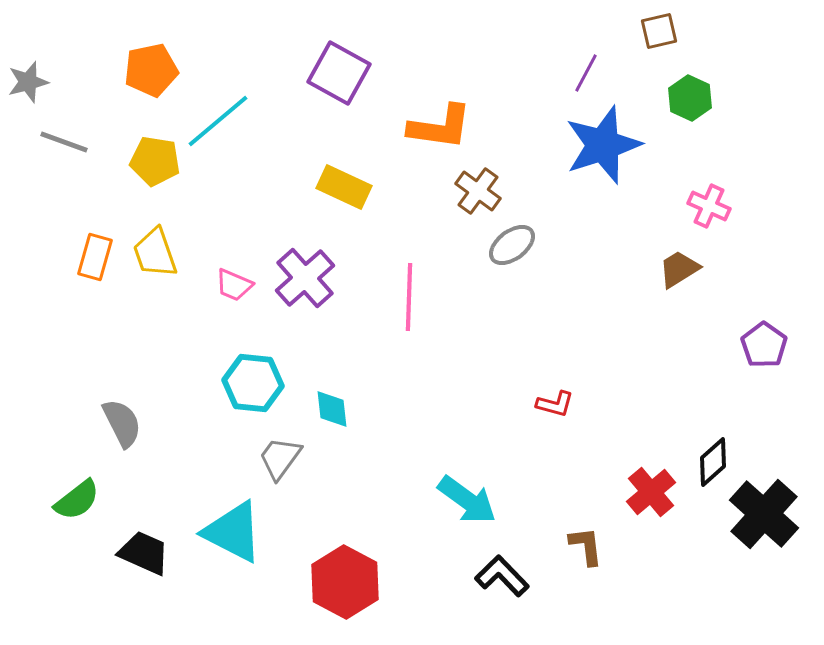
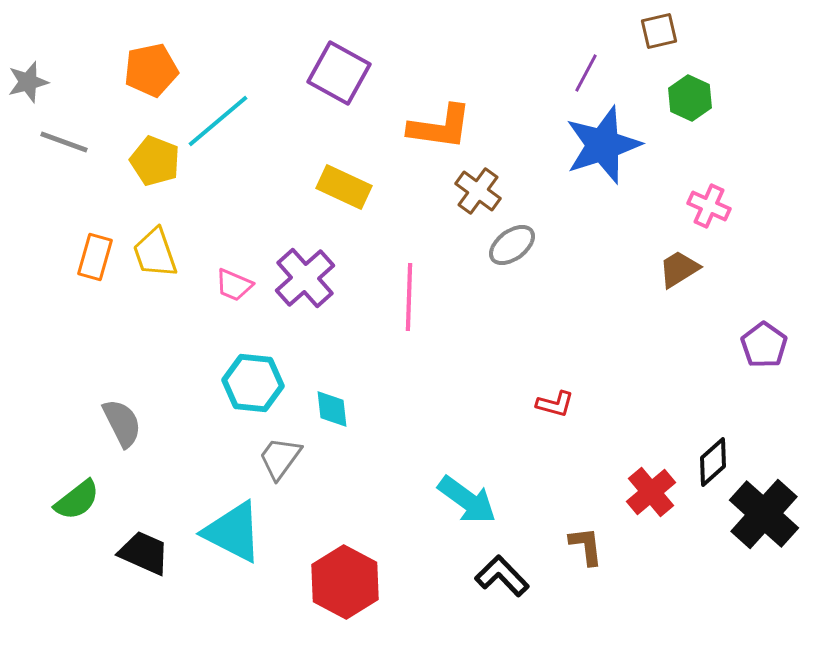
yellow pentagon: rotated 12 degrees clockwise
